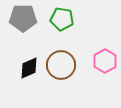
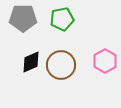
green pentagon: rotated 20 degrees counterclockwise
black diamond: moved 2 px right, 6 px up
